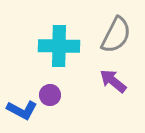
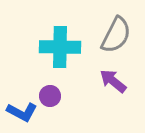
cyan cross: moved 1 px right, 1 px down
purple circle: moved 1 px down
blue L-shape: moved 2 px down
